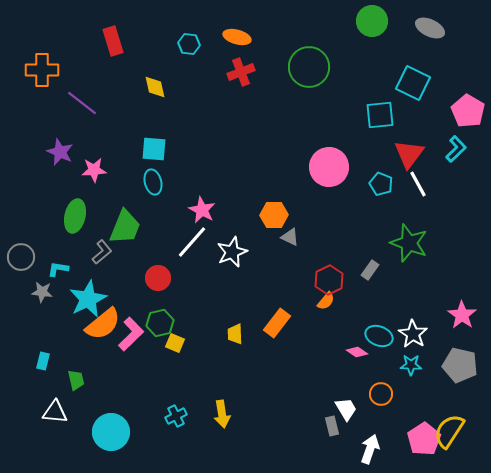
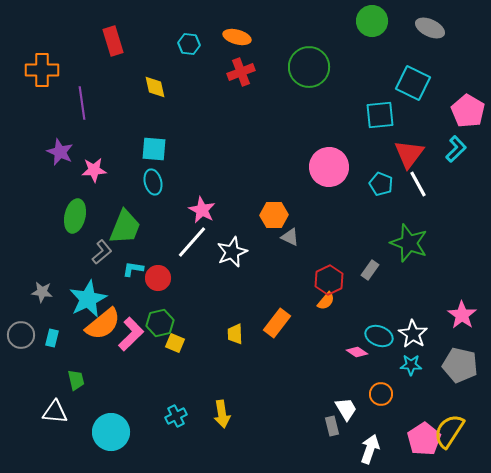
purple line at (82, 103): rotated 44 degrees clockwise
gray circle at (21, 257): moved 78 px down
cyan L-shape at (58, 269): moved 75 px right
cyan rectangle at (43, 361): moved 9 px right, 23 px up
